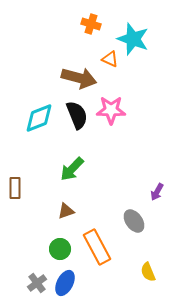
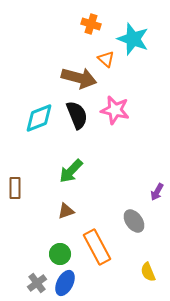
orange triangle: moved 4 px left; rotated 18 degrees clockwise
pink star: moved 4 px right; rotated 12 degrees clockwise
green arrow: moved 1 px left, 2 px down
green circle: moved 5 px down
